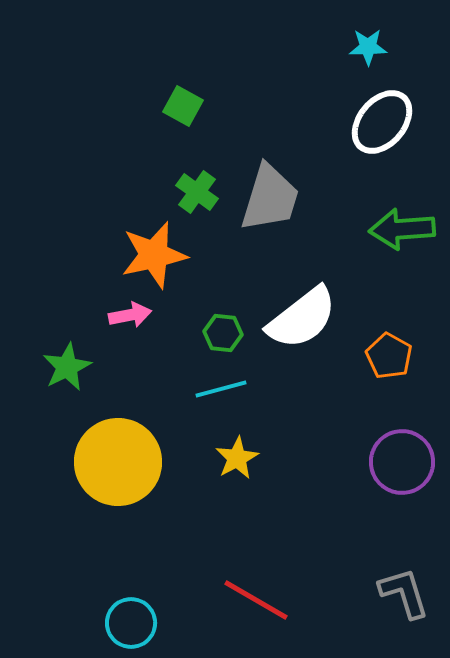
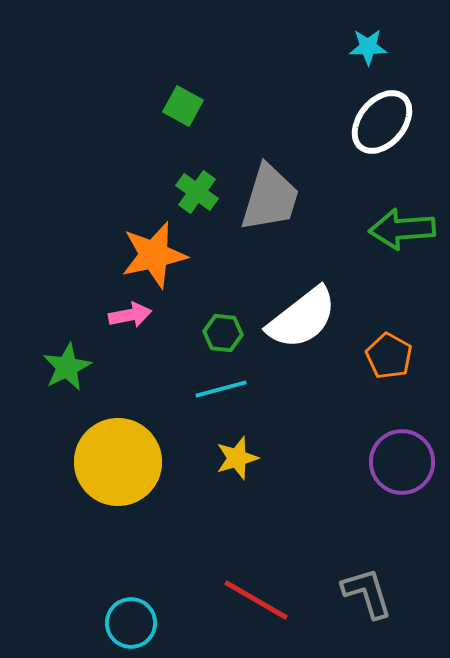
yellow star: rotated 12 degrees clockwise
gray L-shape: moved 37 px left
